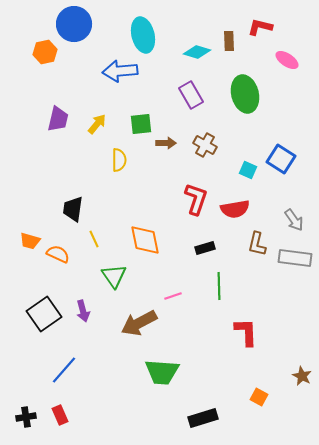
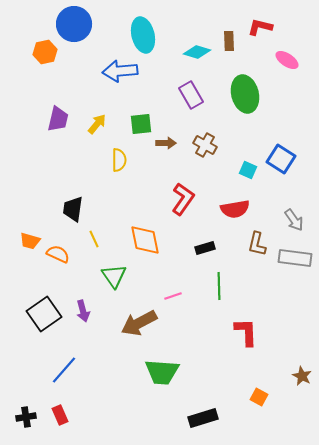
red L-shape at (196, 199): moved 13 px left; rotated 16 degrees clockwise
